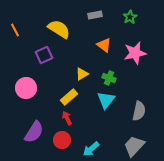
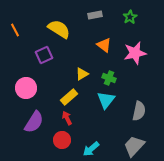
purple semicircle: moved 10 px up
